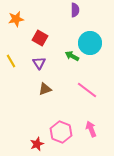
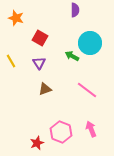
orange star: moved 1 px up; rotated 28 degrees clockwise
red star: moved 1 px up
